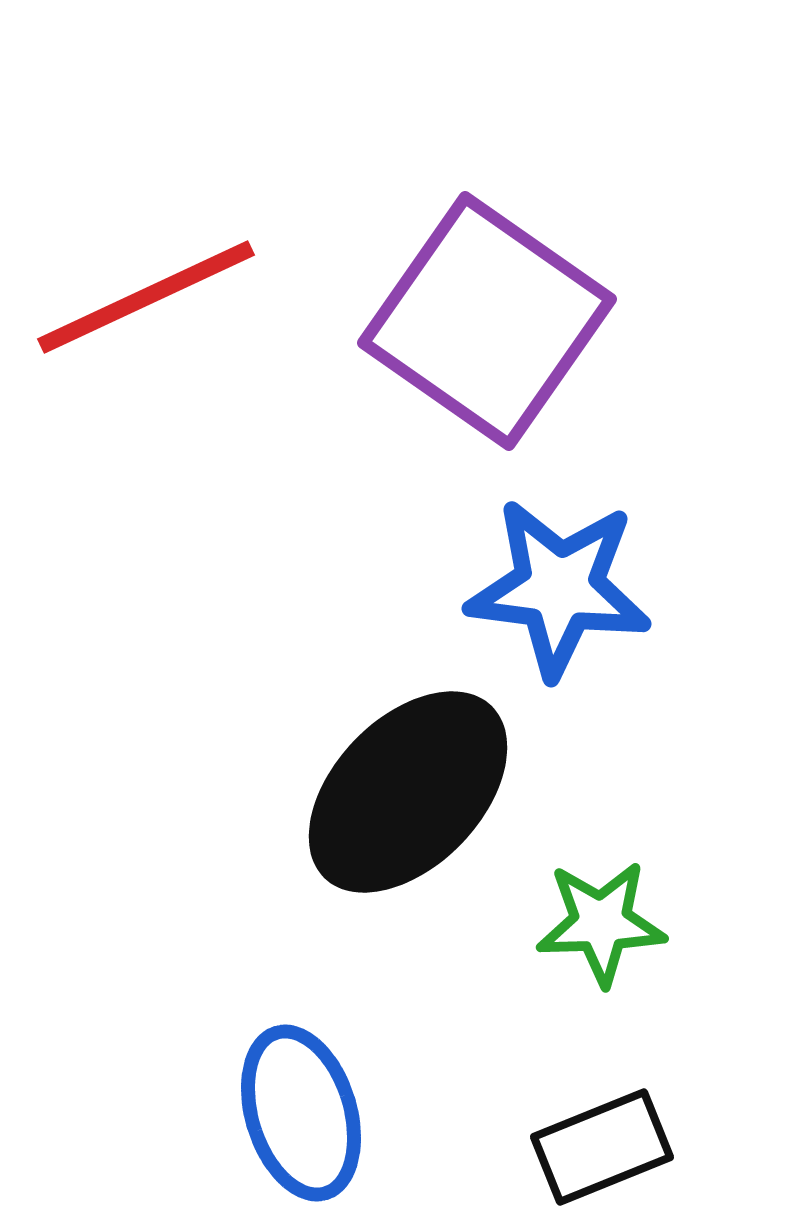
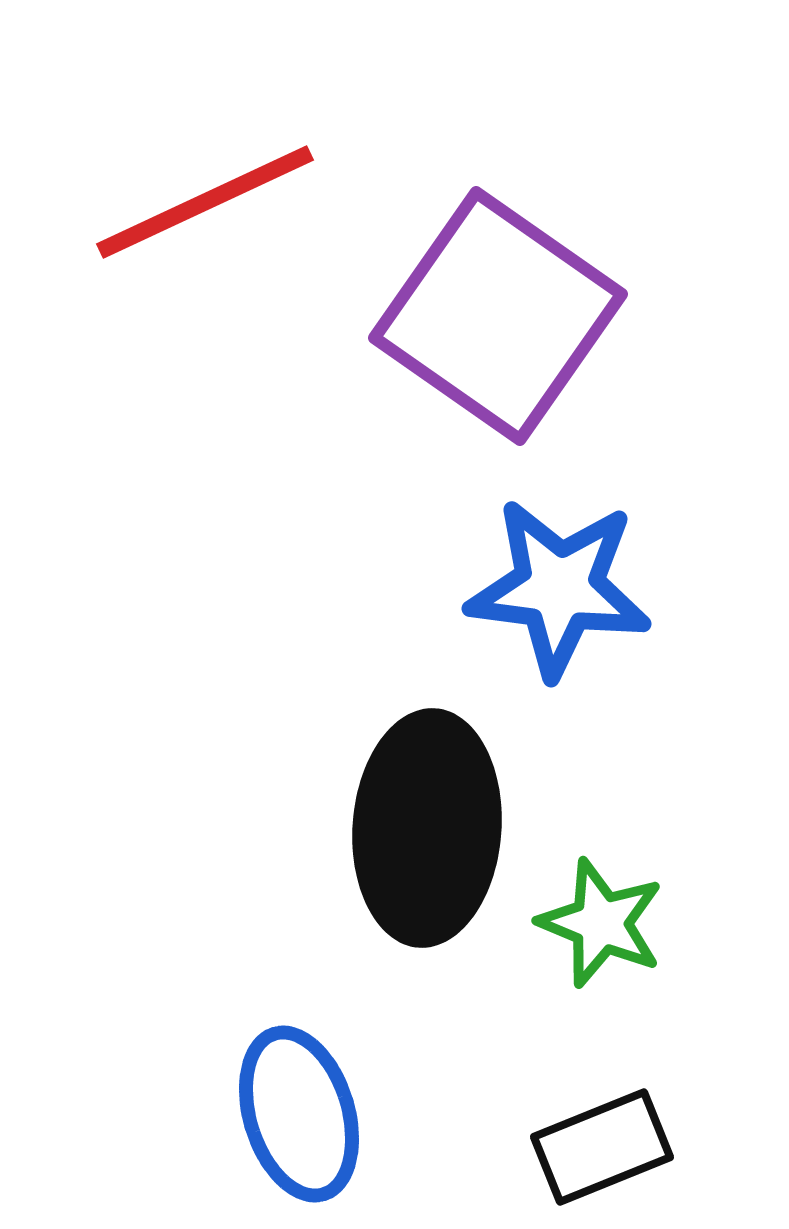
red line: moved 59 px right, 95 px up
purple square: moved 11 px right, 5 px up
black ellipse: moved 19 px right, 36 px down; rotated 40 degrees counterclockwise
green star: rotated 24 degrees clockwise
blue ellipse: moved 2 px left, 1 px down
